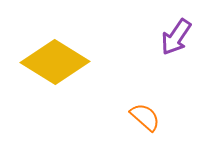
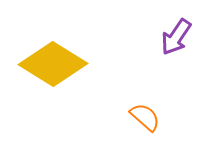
yellow diamond: moved 2 px left, 2 px down
